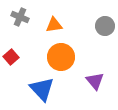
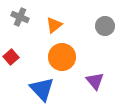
orange triangle: rotated 30 degrees counterclockwise
orange circle: moved 1 px right
